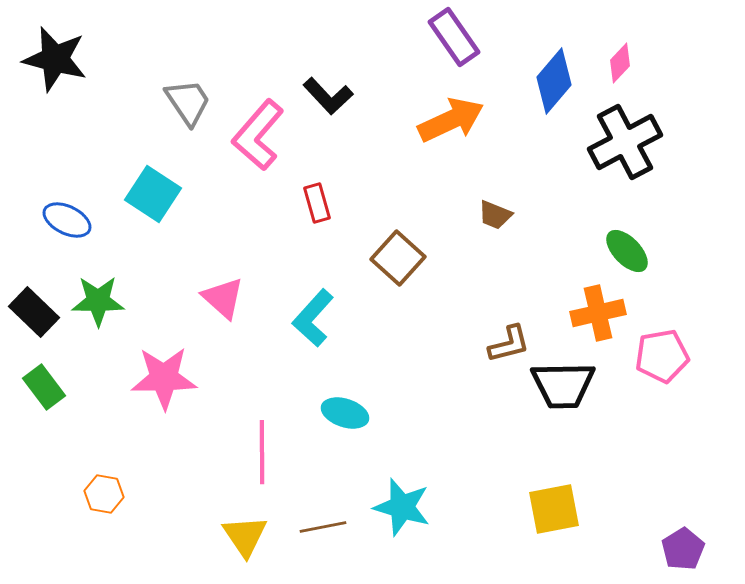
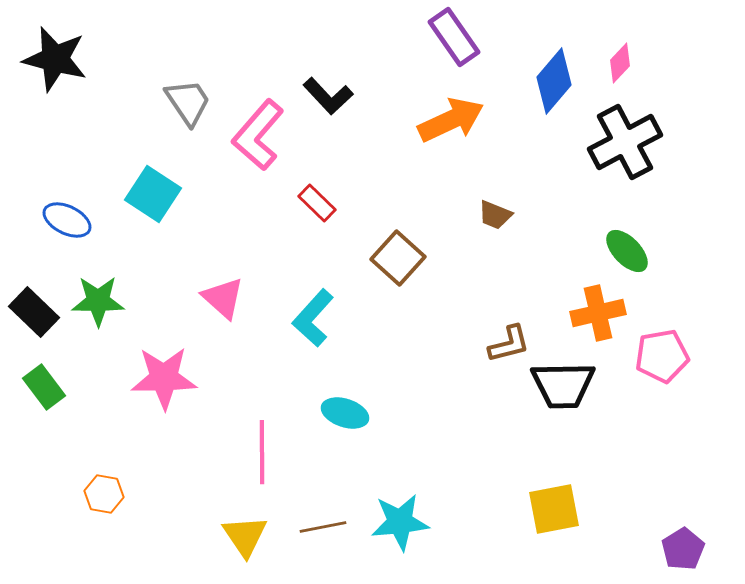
red rectangle: rotated 30 degrees counterclockwise
cyan star: moved 2 px left, 15 px down; rotated 22 degrees counterclockwise
